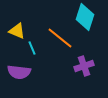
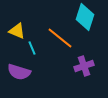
purple semicircle: rotated 10 degrees clockwise
